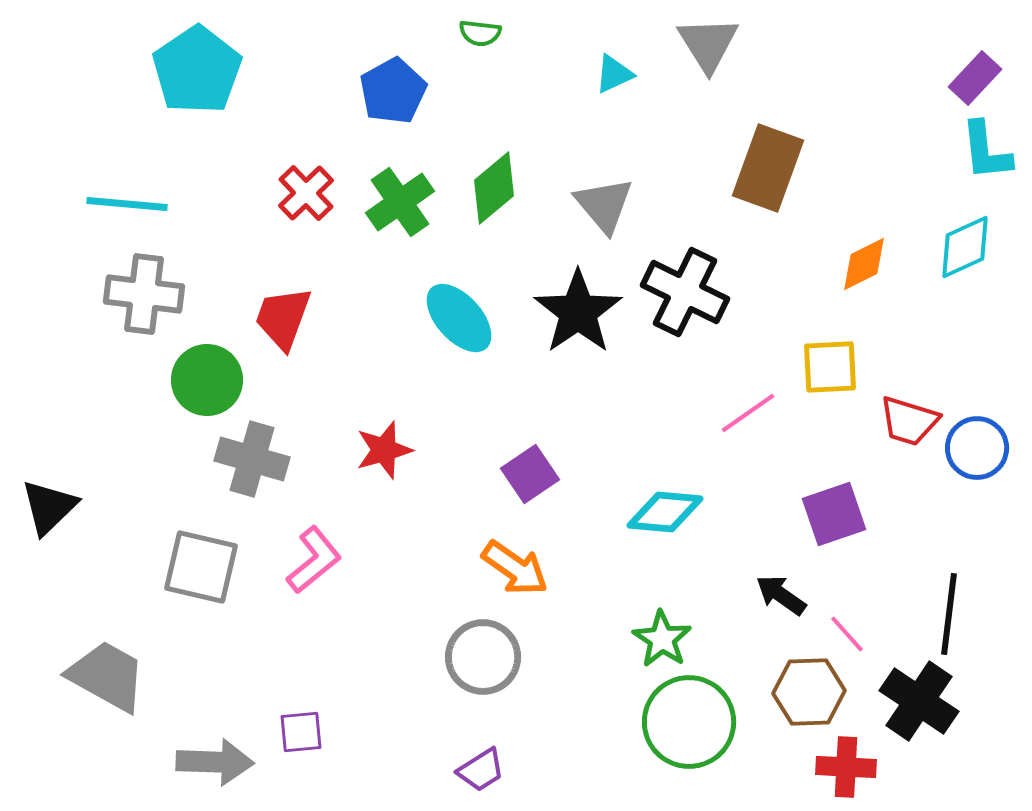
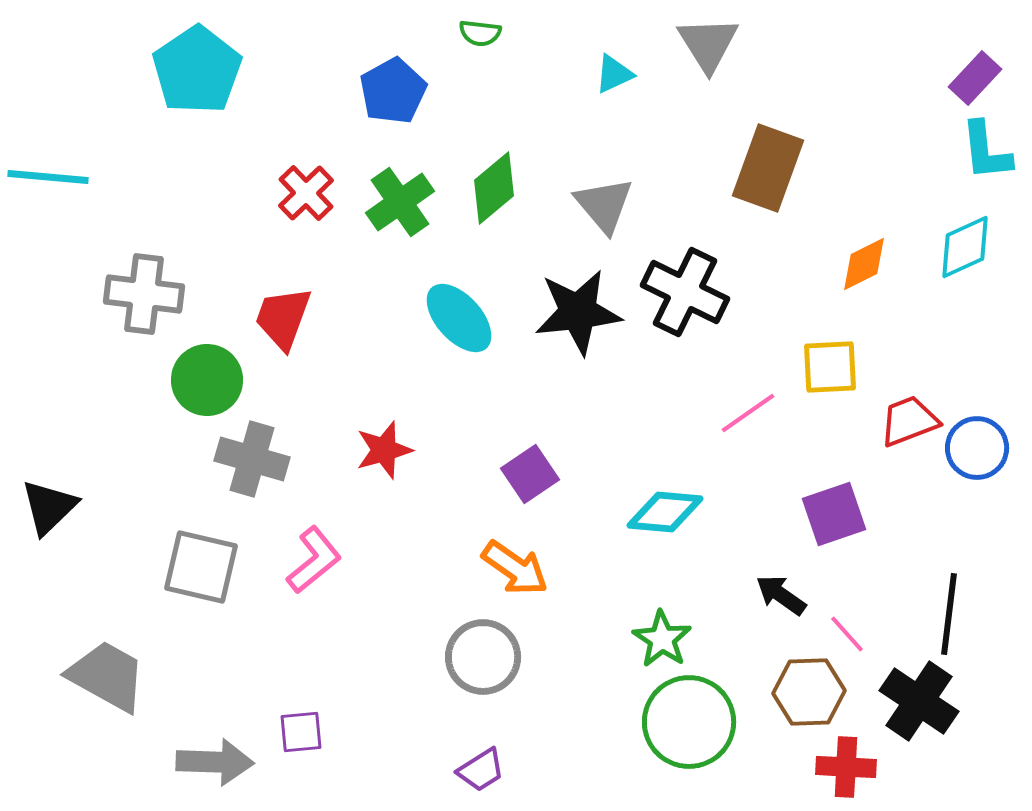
cyan line at (127, 204): moved 79 px left, 27 px up
black star at (578, 312): rotated 28 degrees clockwise
red trapezoid at (909, 421): rotated 142 degrees clockwise
